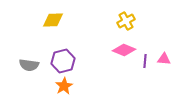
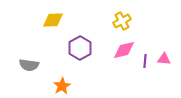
yellow cross: moved 4 px left
pink diamond: rotated 35 degrees counterclockwise
purple hexagon: moved 17 px right, 13 px up; rotated 15 degrees counterclockwise
orange star: moved 2 px left
